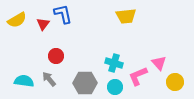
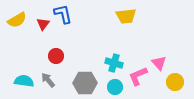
gray arrow: moved 1 px left, 1 px down
